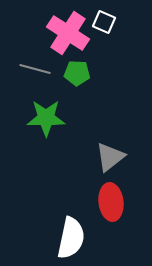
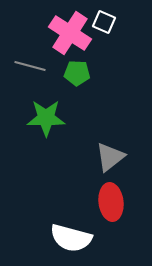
pink cross: moved 2 px right
gray line: moved 5 px left, 3 px up
white semicircle: rotated 93 degrees clockwise
